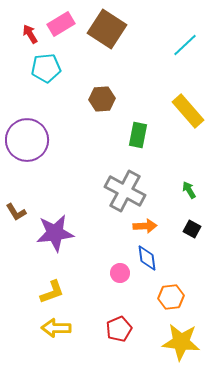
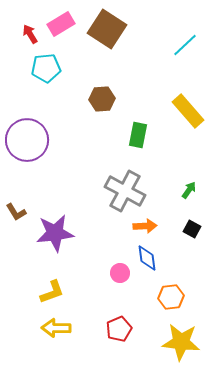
green arrow: rotated 66 degrees clockwise
